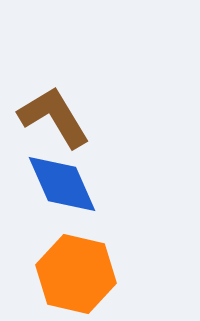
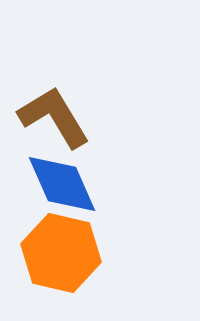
orange hexagon: moved 15 px left, 21 px up
